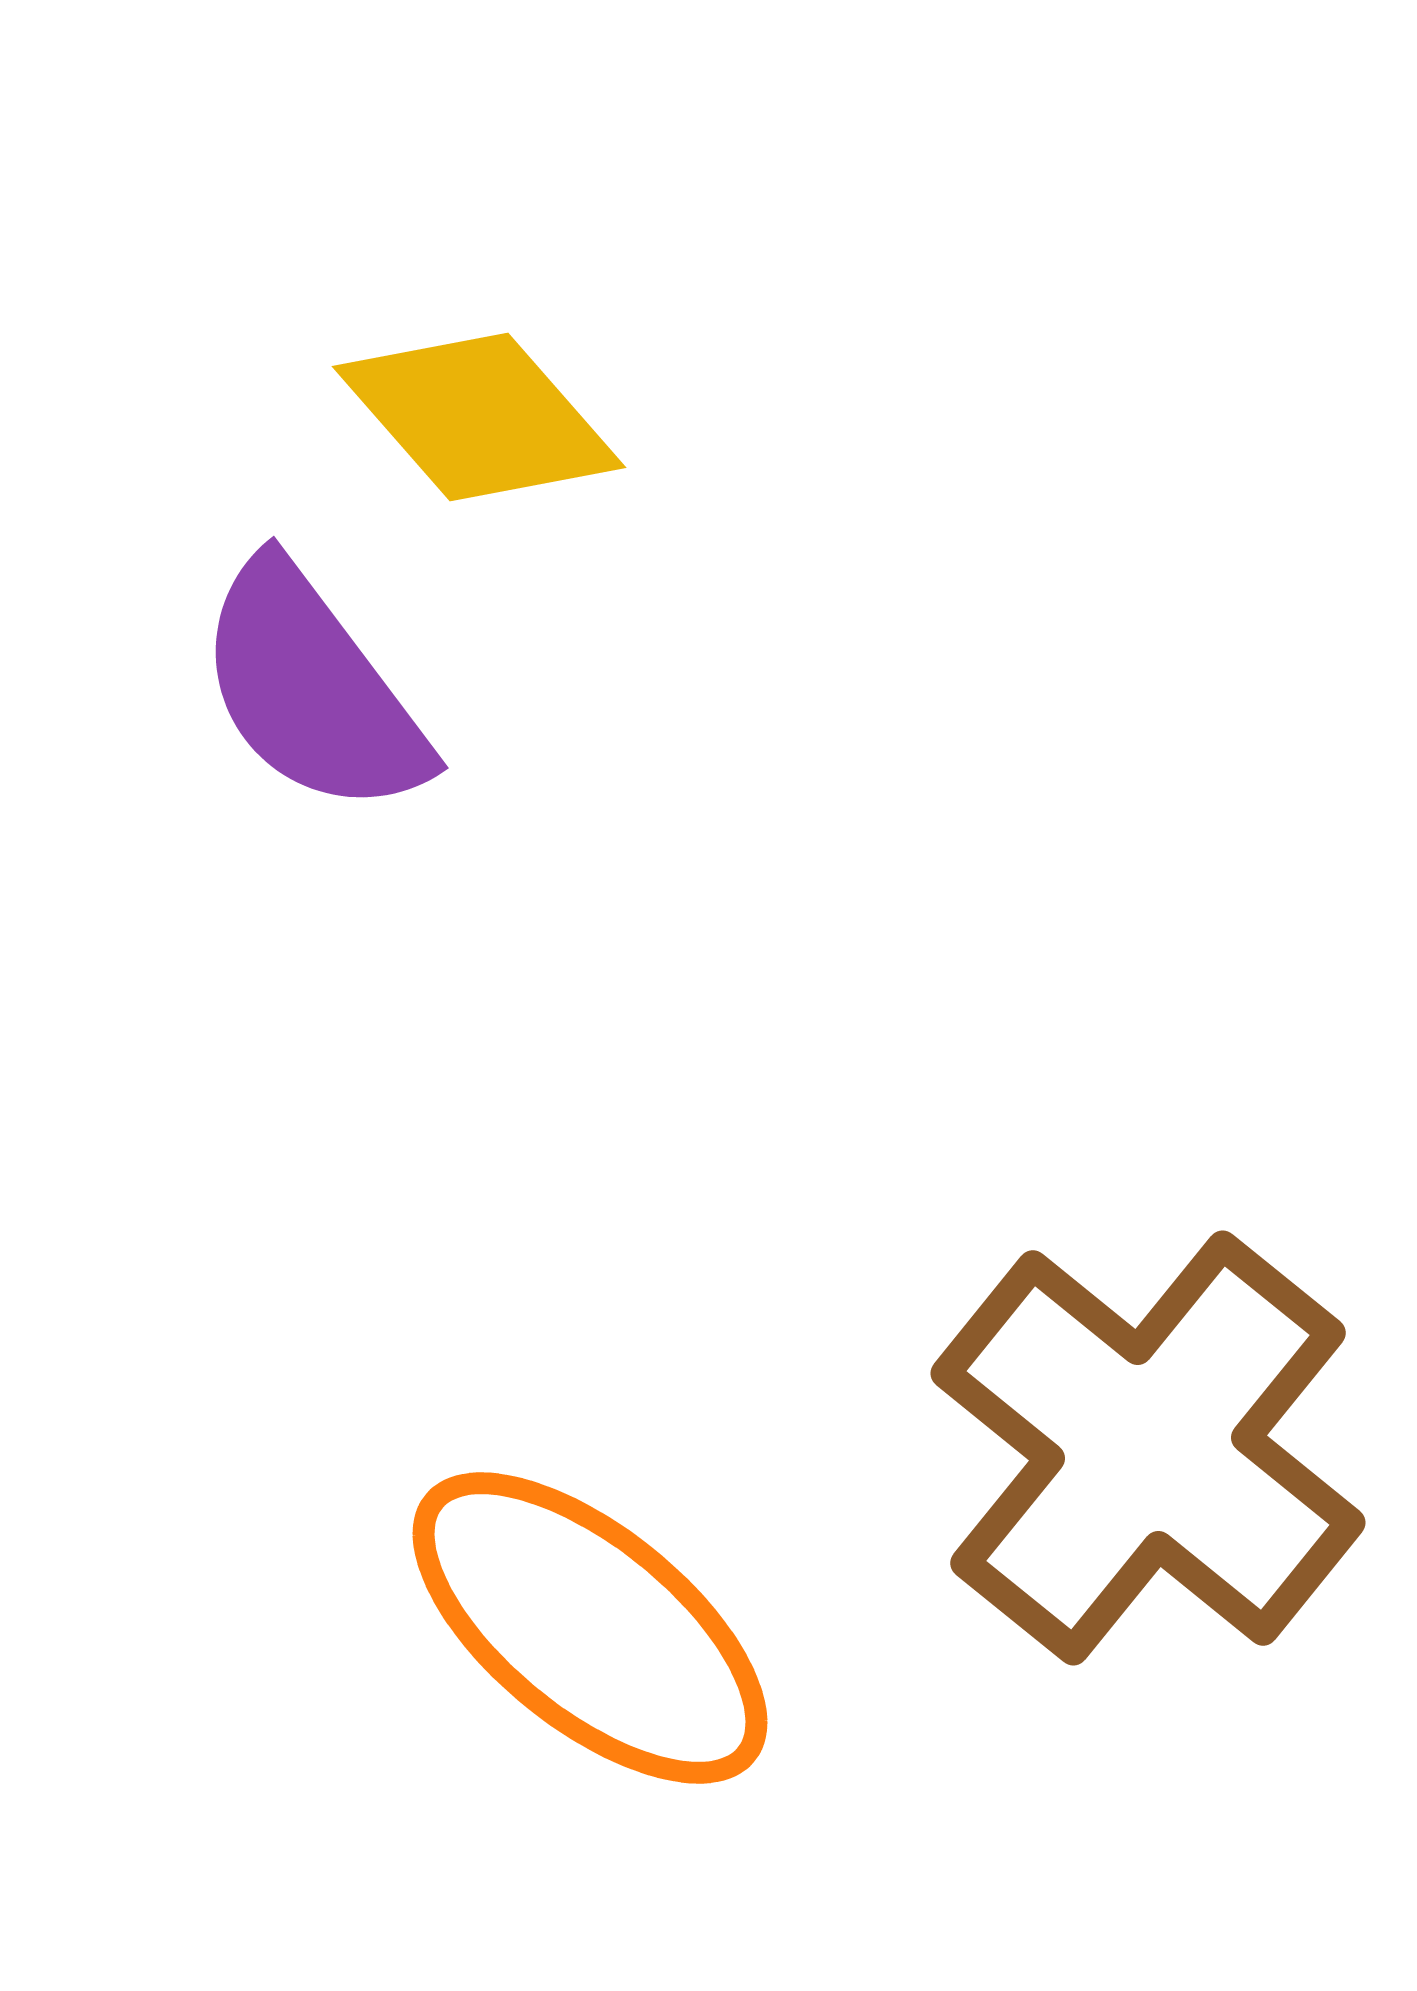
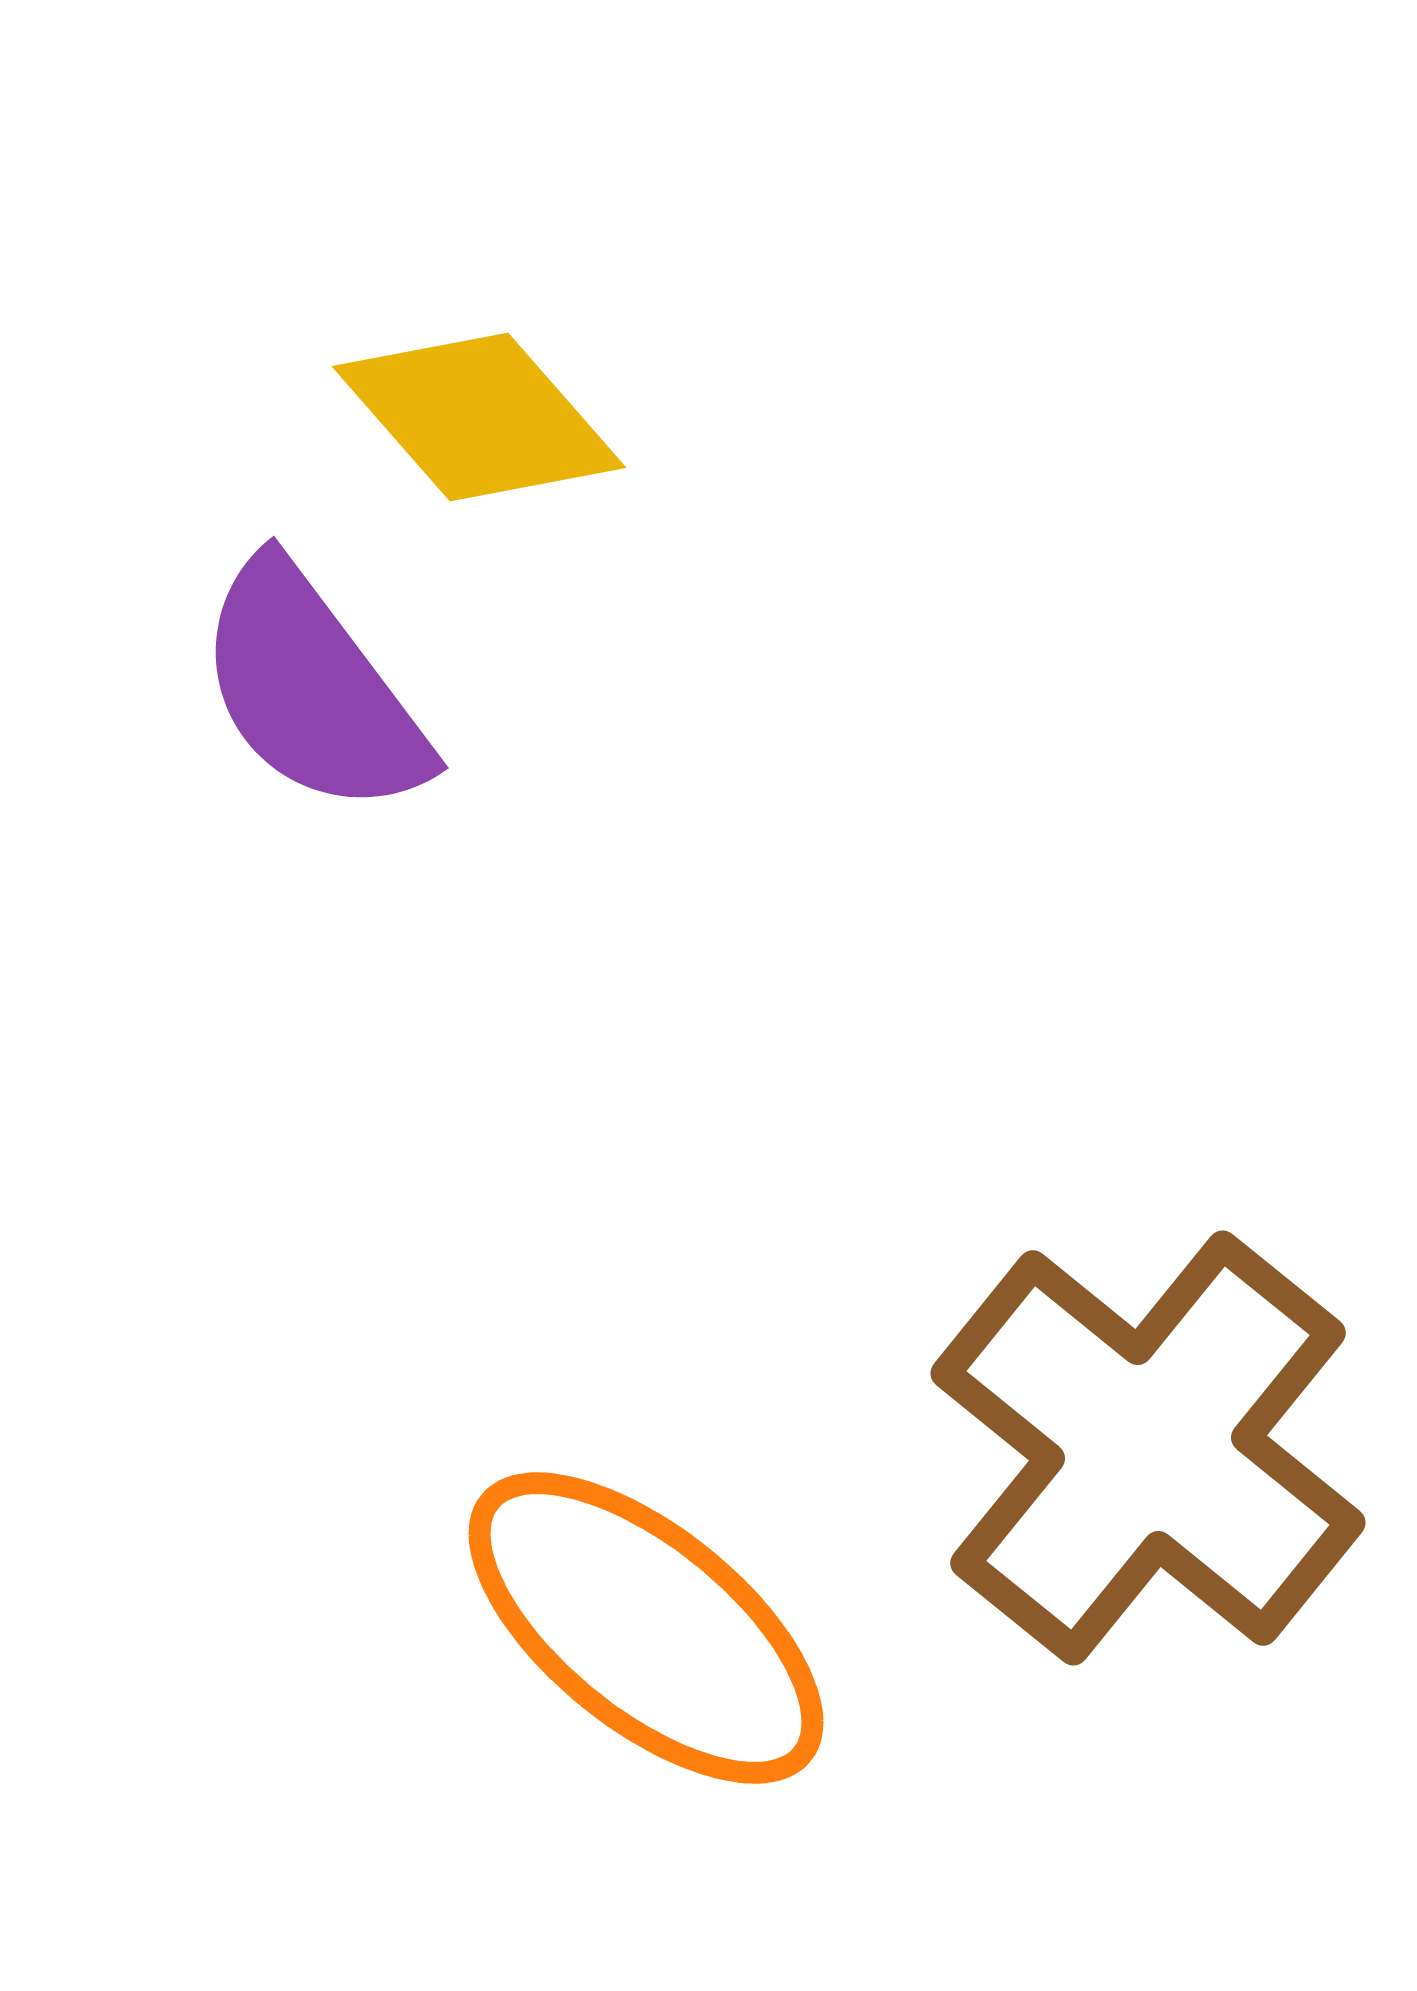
orange ellipse: moved 56 px right
